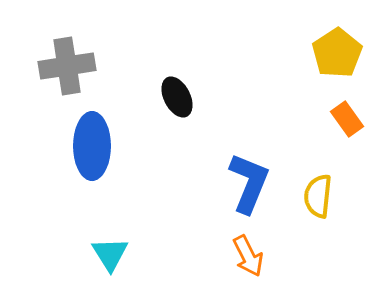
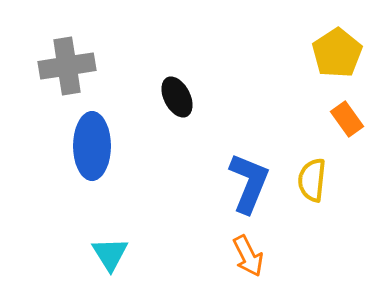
yellow semicircle: moved 6 px left, 16 px up
